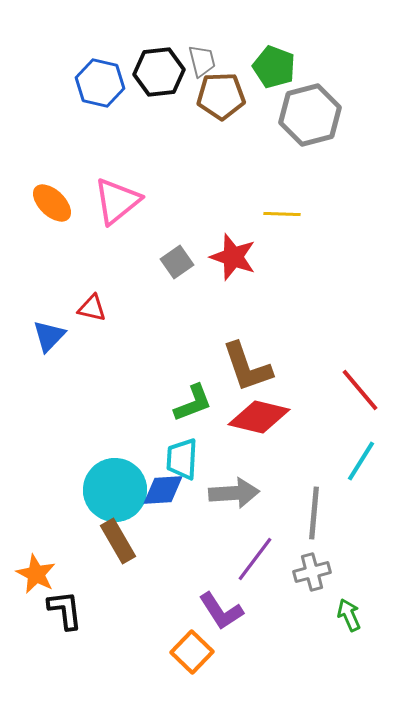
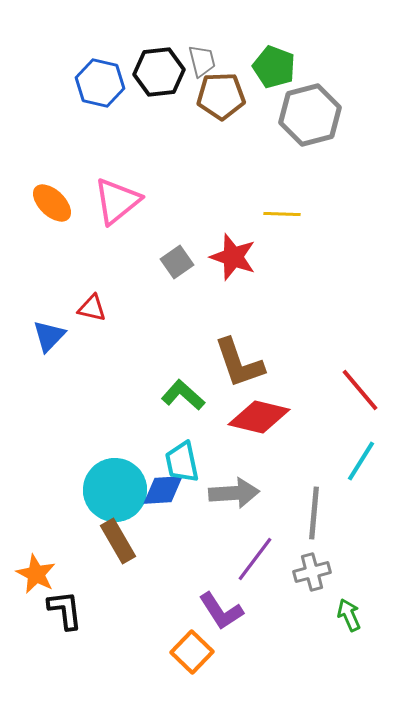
brown L-shape: moved 8 px left, 4 px up
green L-shape: moved 10 px left, 8 px up; rotated 117 degrees counterclockwise
cyan trapezoid: moved 3 px down; rotated 15 degrees counterclockwise
